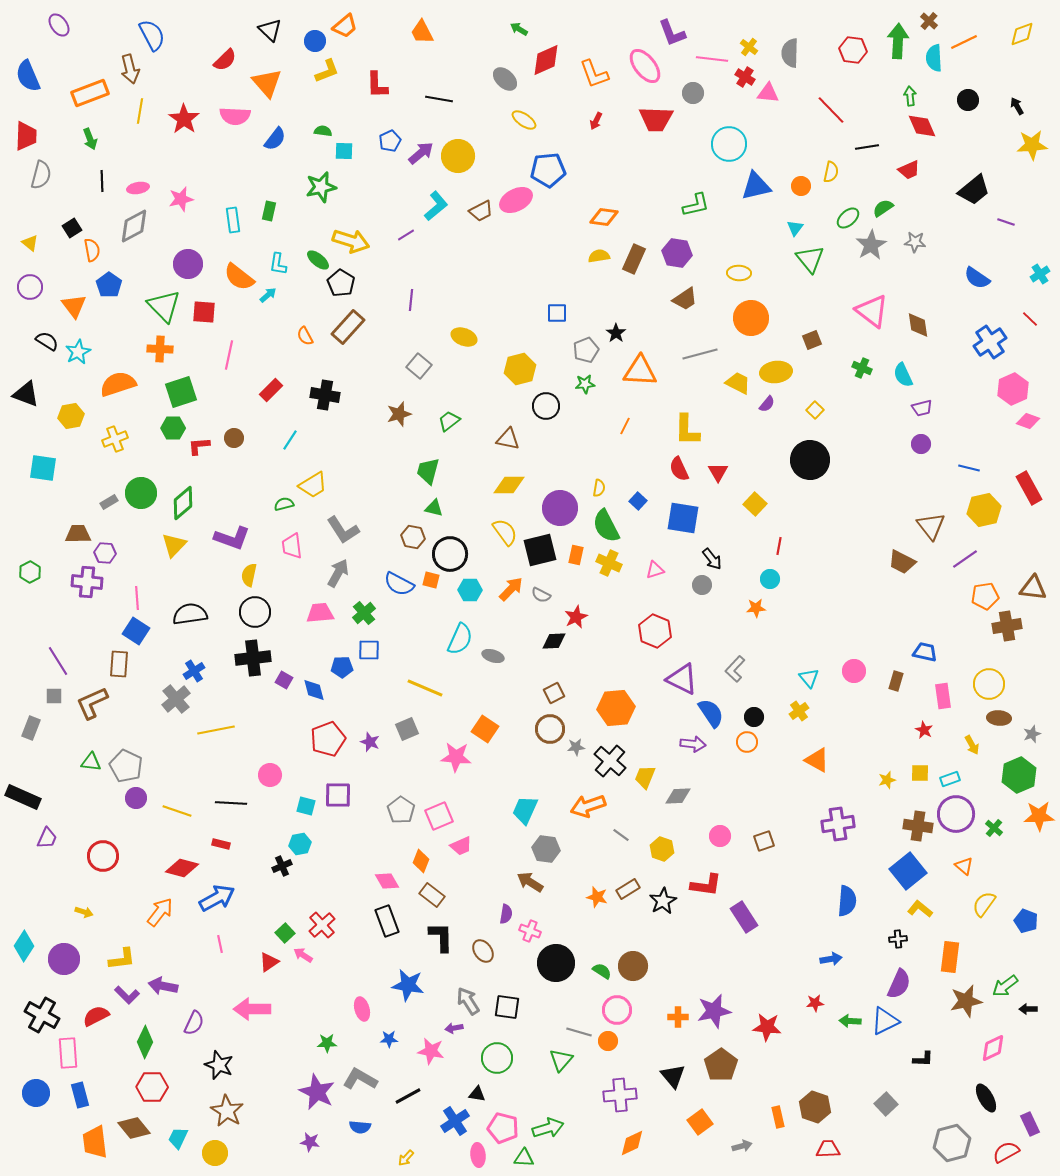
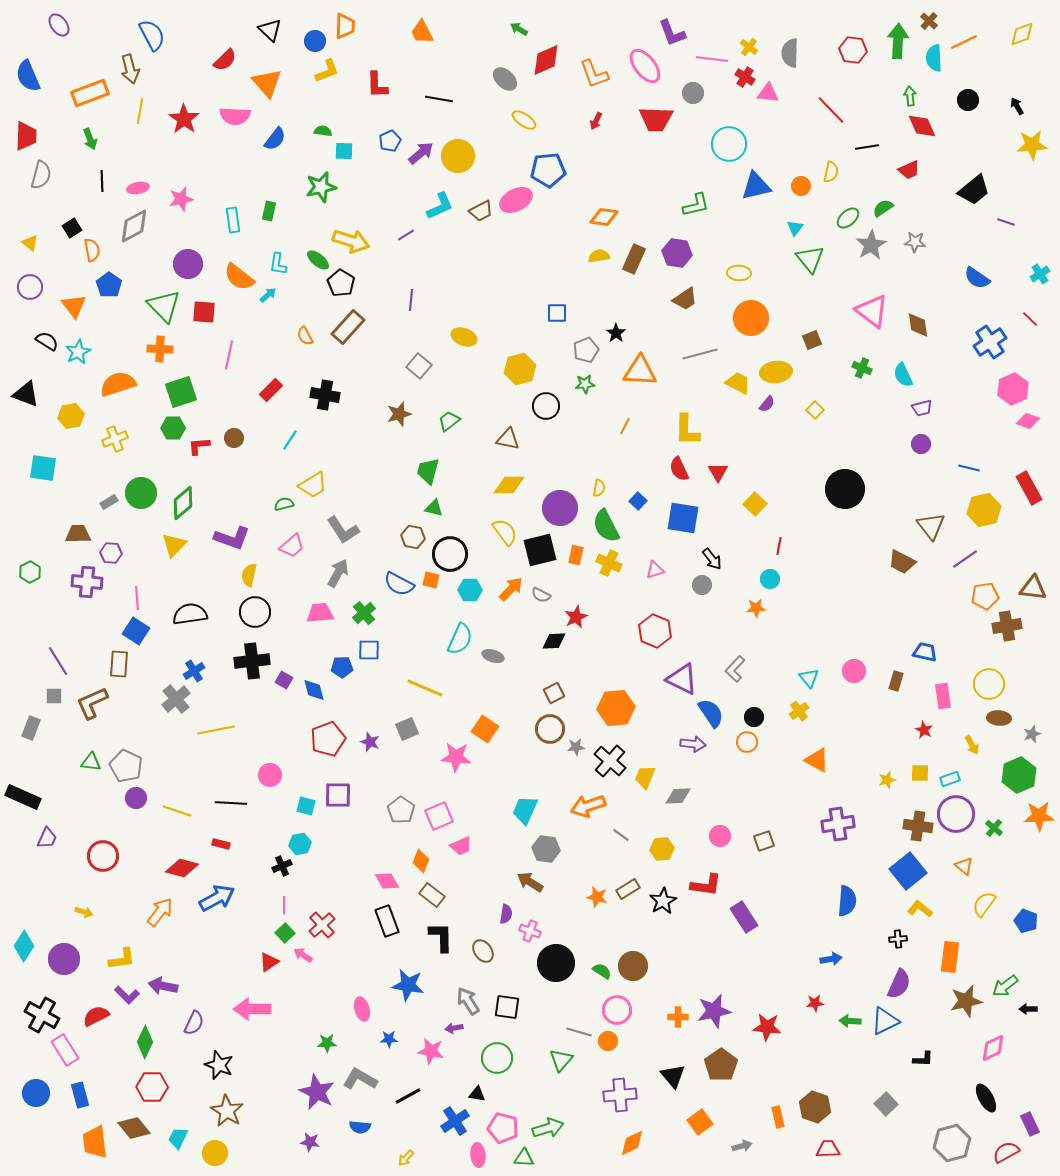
orange trapezoid at (345, 26): rotated 48 degrees counterclockwise
cyan L-shape at (436, 206): moved 4 px right; rotated 16 degrees clockwise
black circle at (810, 460): moved 35 px right, 29 px down
pink trapezoid at (292, 546): rotated 124 degrees counterclockwise
purple hexagon at (105, 553): moved 6 px right
black cross at (253, 658): moved 1 px left, 3 px down
yellow hexagon at (662, 849): rotated 25 degrees counterclockwise
pink line at (220, 944): moved 64 px right, 39 px up; rotated 12 degrees clockwise
pink rectangle at (68, 1053): moved 3 px left, 3 px up; rotated 28 degrees counterclockwise
